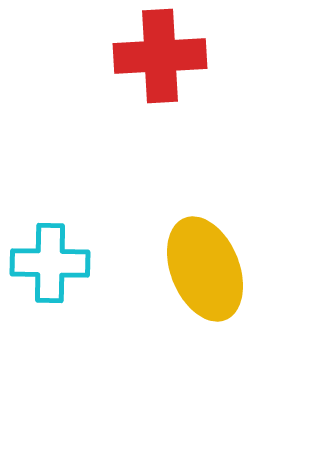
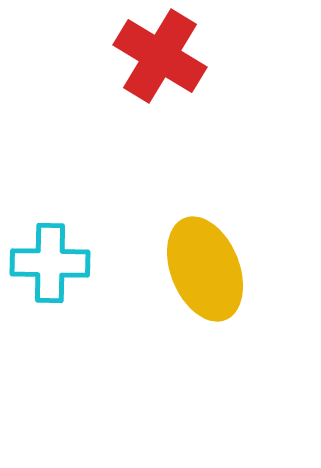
red cross: rotated 34 degrees clockwise
